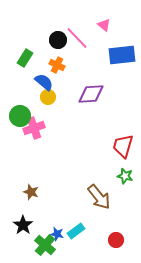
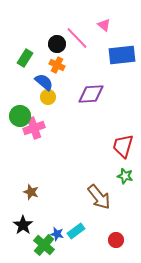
black circle: moved 1 px left, 4 px down
green cross: moved 1 px left
